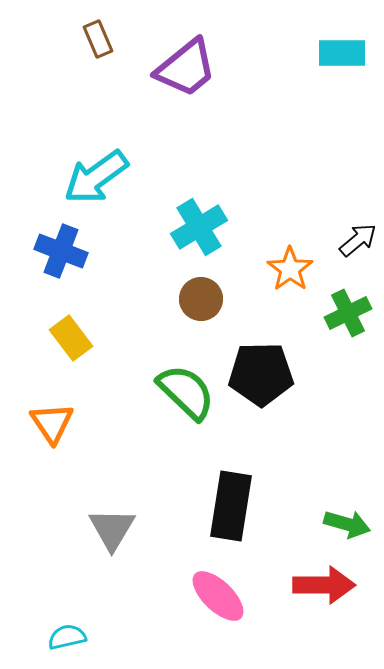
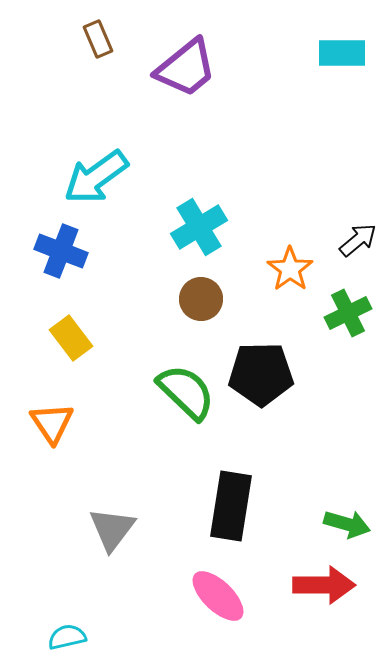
gray triangle: rotated 6 degrees clockwise
